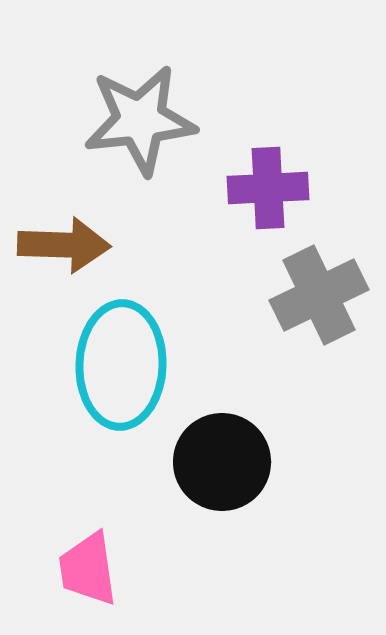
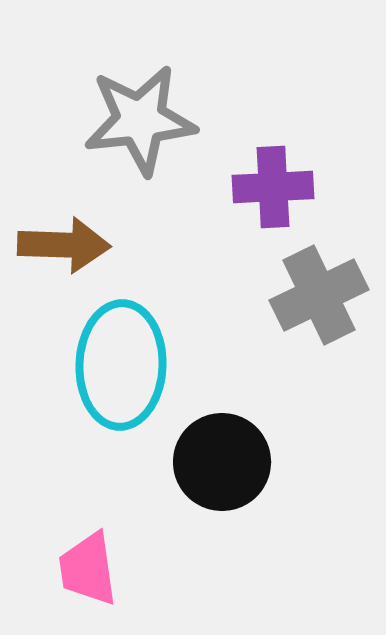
purple cross: moved 5 px right, 1 px up
